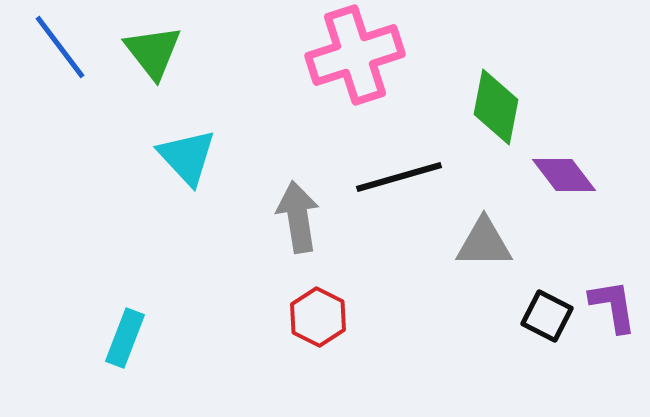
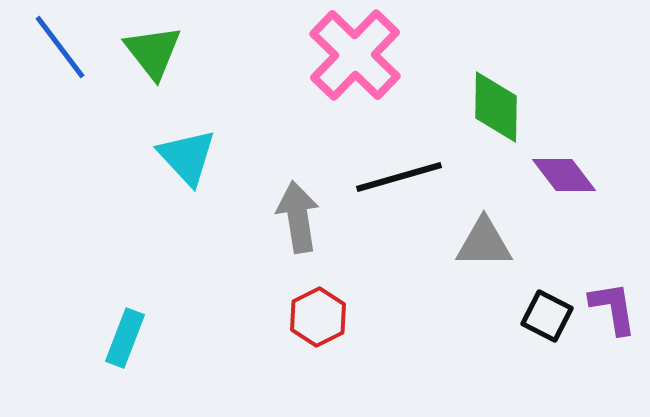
pink cross: rotated 28 degrees counterclockwise
green diamond: rotated 10 degrees counterclockwise
purple L-shape: moved 2 px down
red hexagon: rotated 6 degrees clockwise
